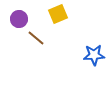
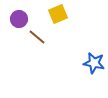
brown line: moved 1 px right, 1 px up
blue star: moved 8 px down; rotated 15 degrees clockwise
